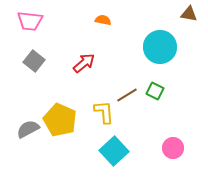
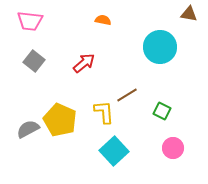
green square: moved 7 px right, 20 px down
